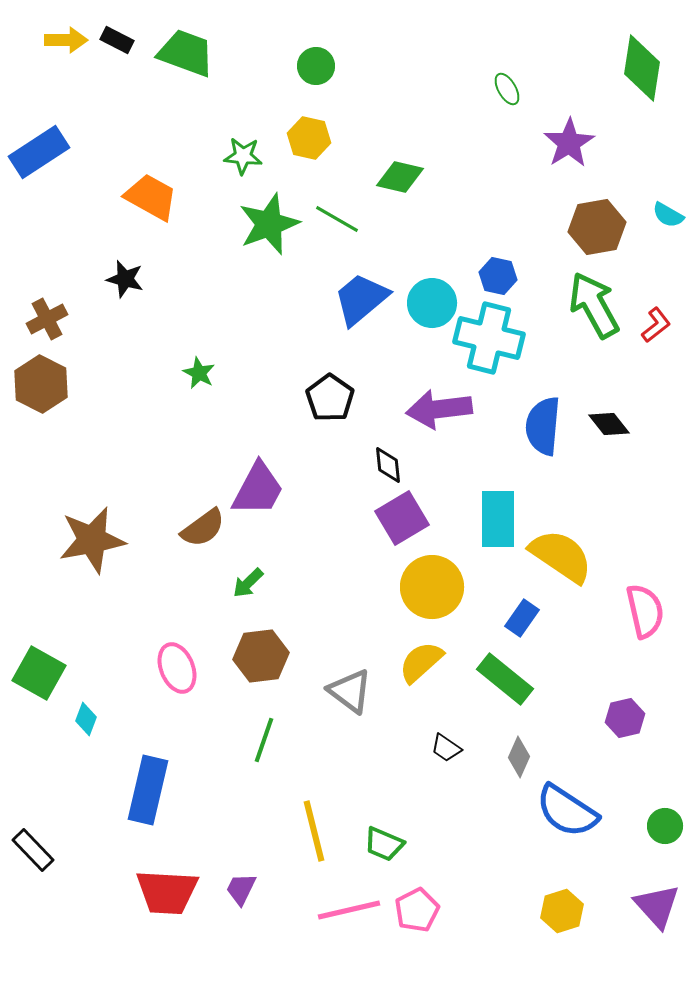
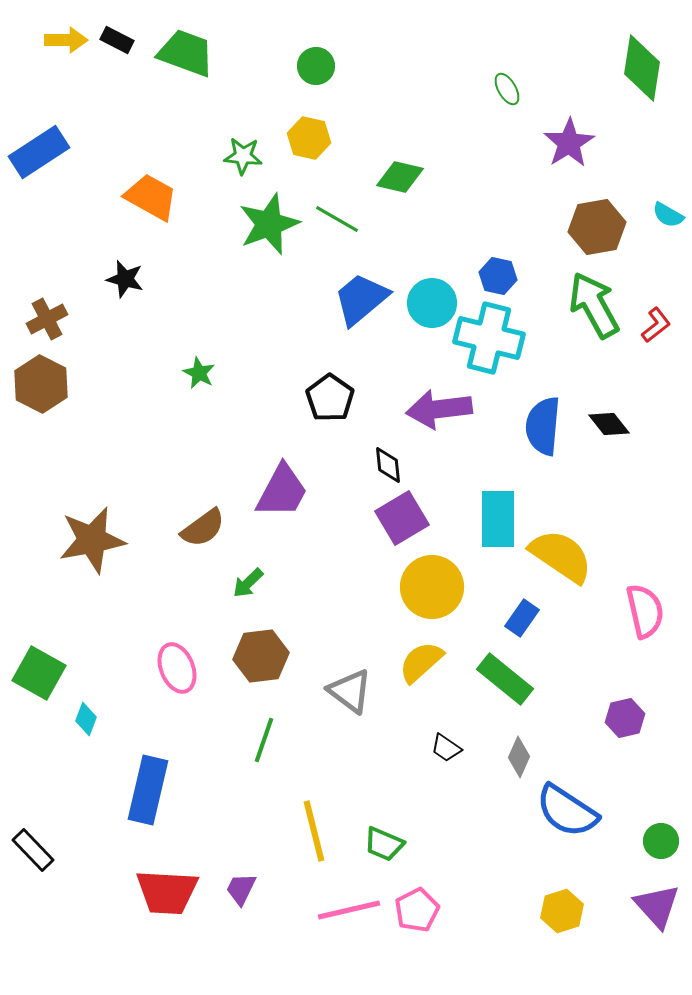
purple trapezoid at (258, 489): moved 24 px right, 2 px down
green circle at (665, 826): moved 4 px left, 15 px down
